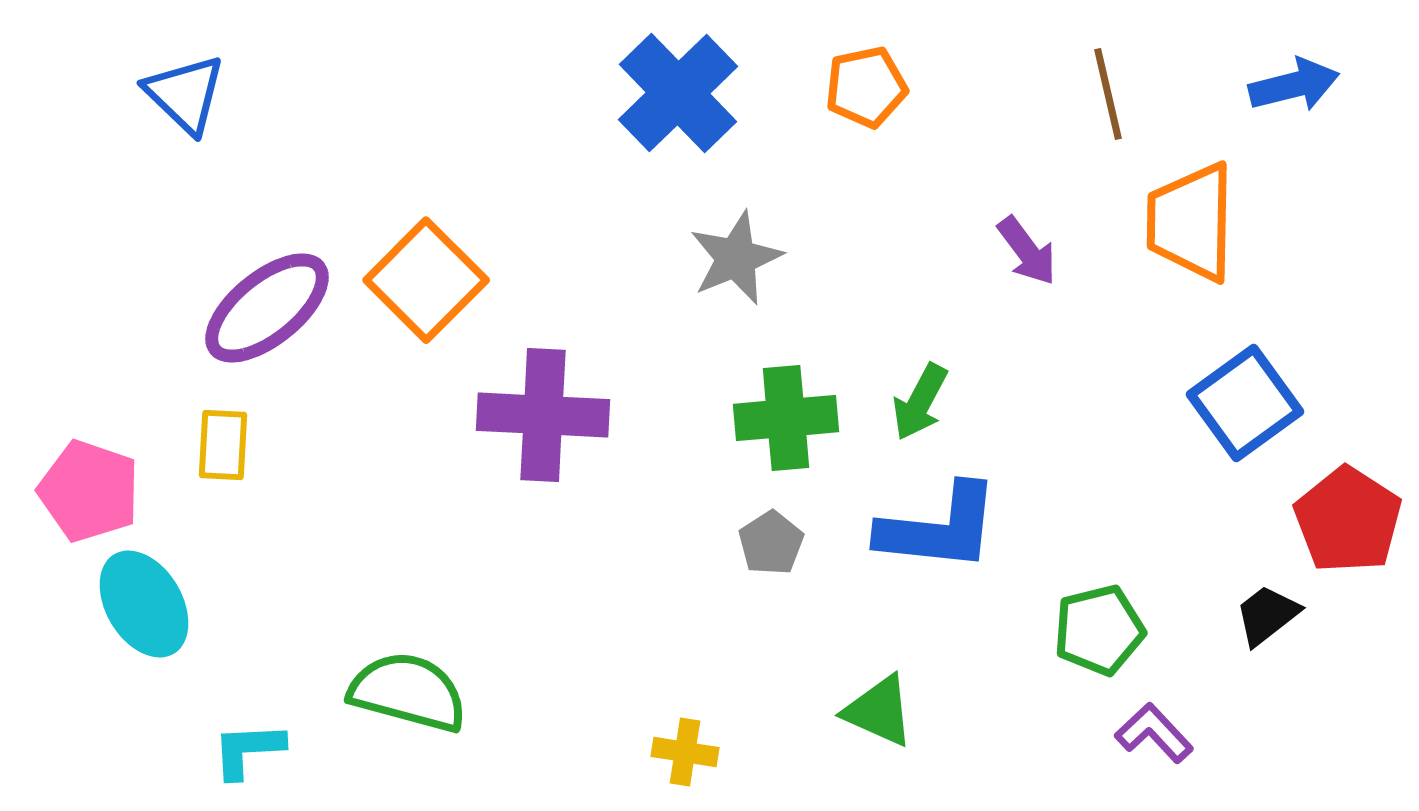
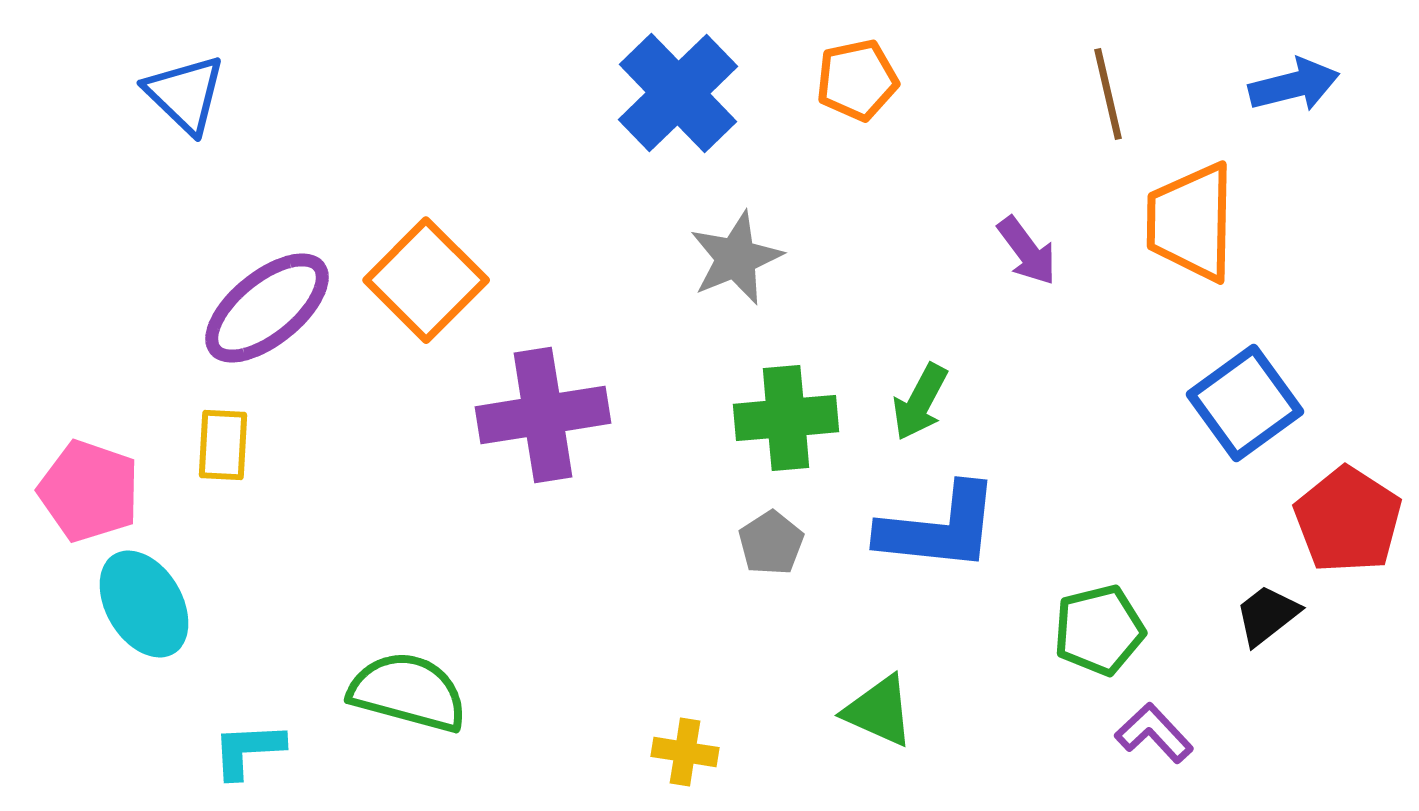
orange pentagon: moved 9 px left, 7 px up
purple cross: rotated 12 degrees counterclockwise
